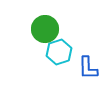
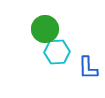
cyan hexagon: moved 2 px left; rotated 15 degrees clockwise
